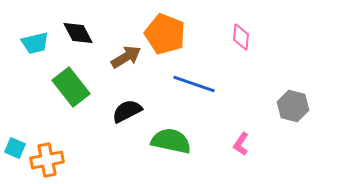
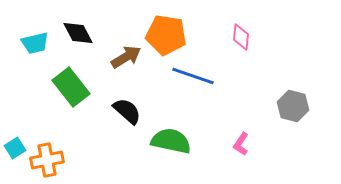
orange pentagon: moved 1 px right, 1 px down; rotated 12 degrees counterclockwise
blue line: moved 1 px left, 8 px up
black semicircle: rotated 68 degrees clockwise
cyan square: rotated 35 degrees clockwise
